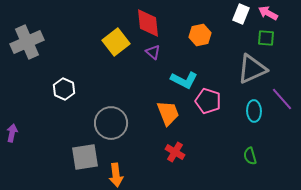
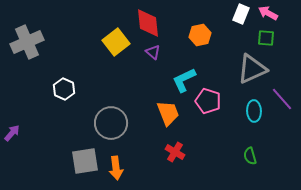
cyan L-shape: rotated 128 degrees clockwise
purple arrow: rotated 30 degrees clockwise
gray square: moved 4 px down
orange arrow: moved 7 px up
